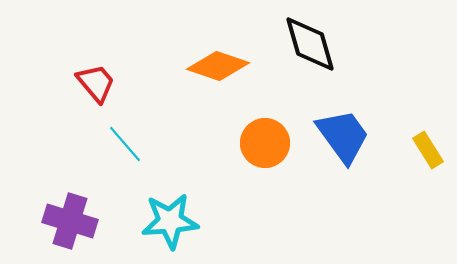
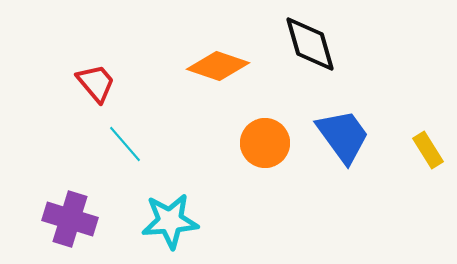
purple cross: moved 2 px up
